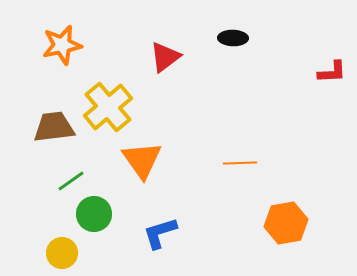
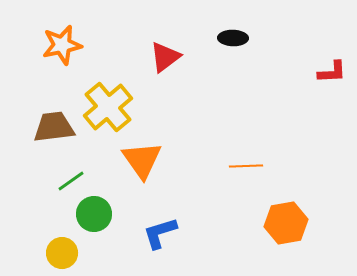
orange line: moved 6 px right, 3 px down
